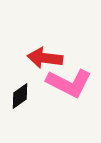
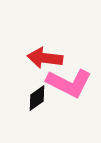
black diamond: moved 17 px right, 2 px down
